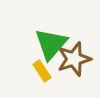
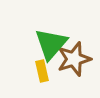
yellow rectangle: rotated 20 degrees clockwise
